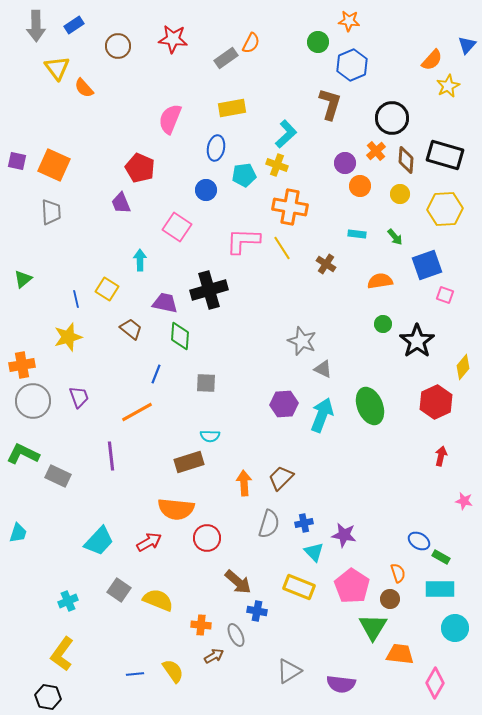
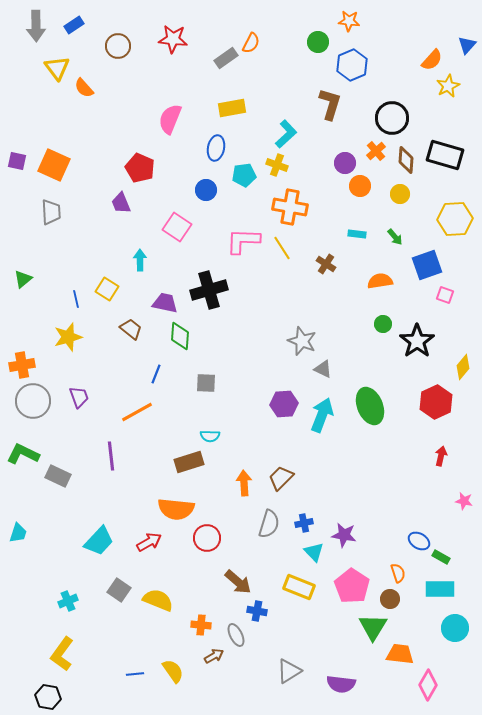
yellow hexagon at (445, 209): moved 10 px right, 10 px down
pink diamond at (435, 683): moved 7 px left, 2 px down
